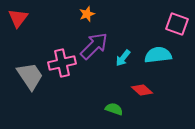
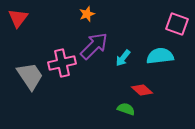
cyan semicircle: moved 2 px right, 1 px down
green semicircle: moved 12 px right
